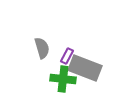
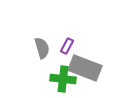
purple rectangle: moved 10 px up
